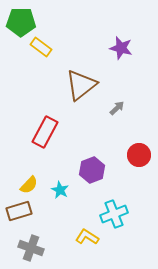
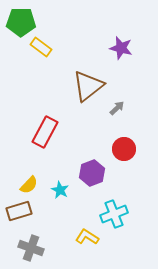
brown triangle: moved 7 px right, 1 px down
red circle: moved 15 px left, 6 px up
purple hexagon: moved 3 px down
